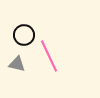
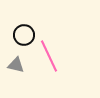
gray triangle: moved 1 px left, 1 px down
